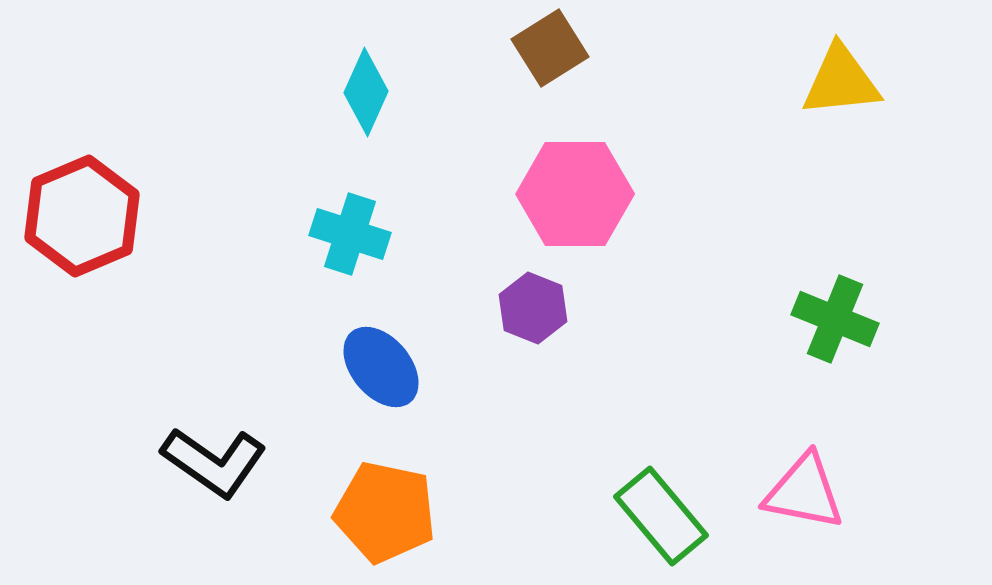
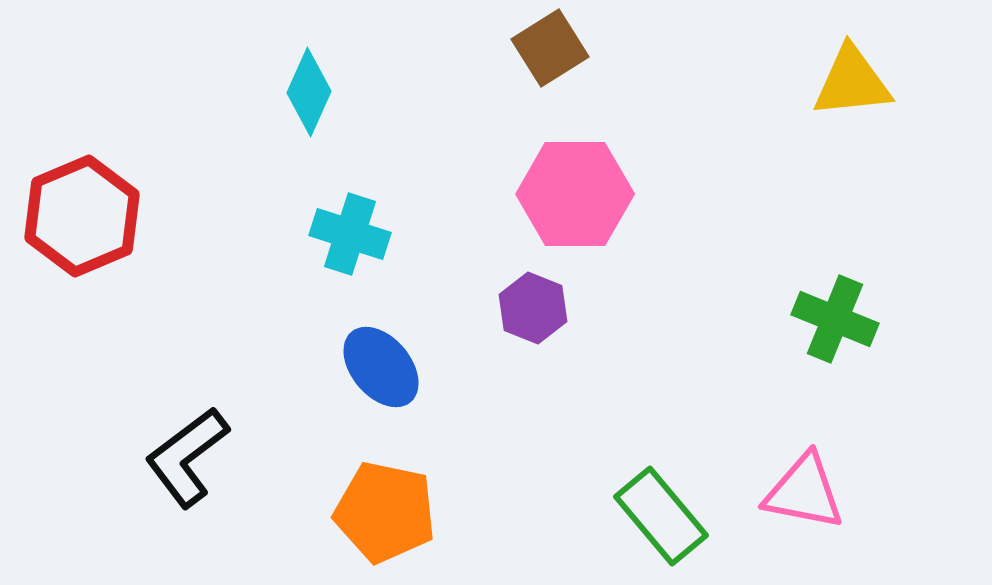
yellow triangle: moved 11 px right, 1 px down
cyan diamond: moved 57 px left
black L-shape: moved 27 px left, 5 px up; rotated 108 degrees clockwise
